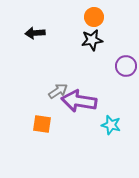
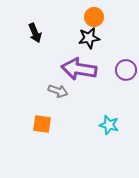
black arrow: rotated 108 degrees counterclockwise
black star: moved 3 px left, 2 px up
purple circle: moved 4 px down
gray arrow: rotated 54 degrees clockwise
purple arrow: moved 32 px up
cyan star: moved 2 px left
